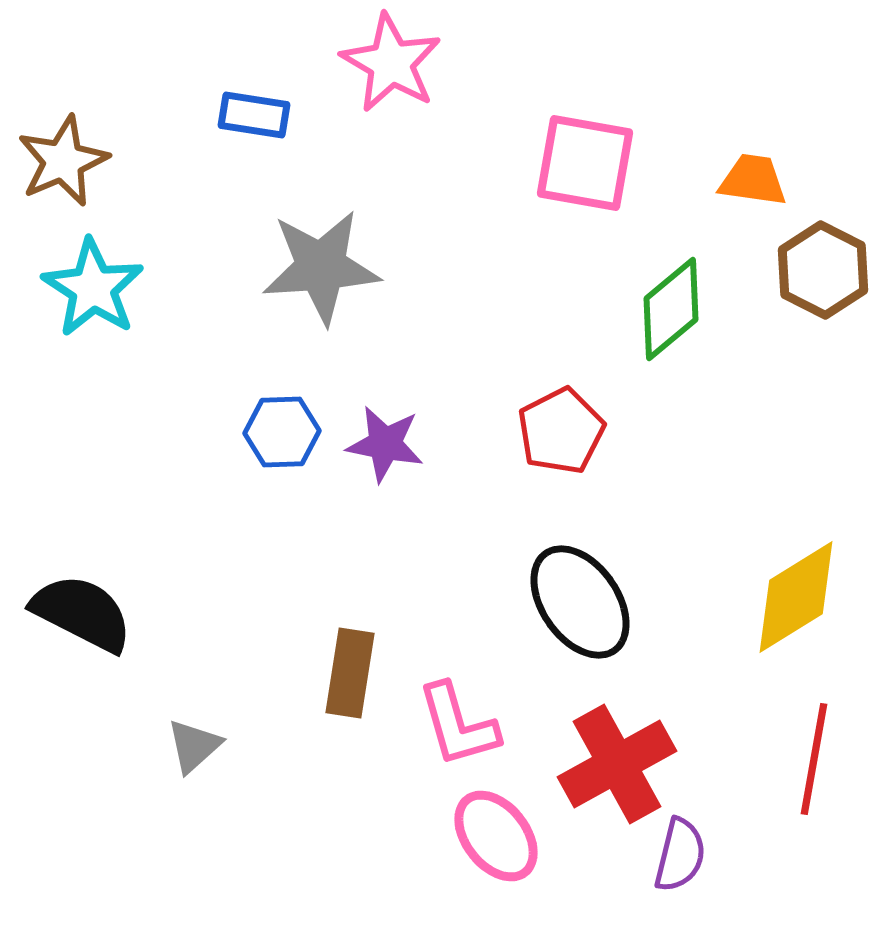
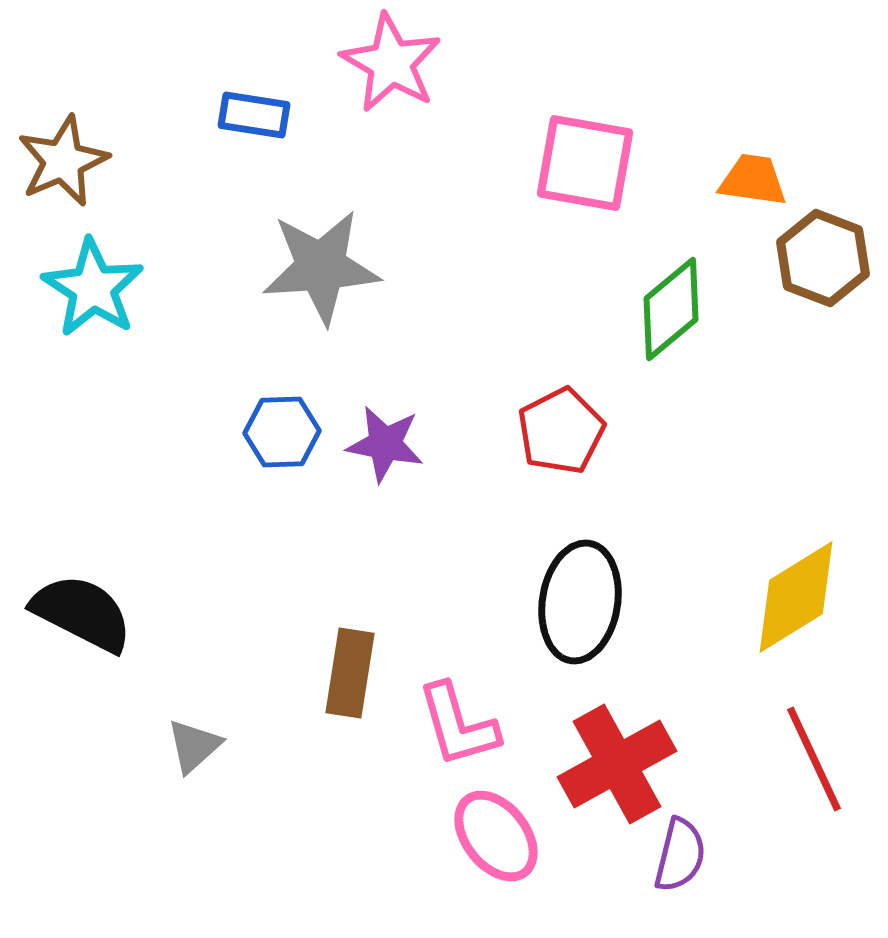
brown hexagon: moved 12 px up; rotated 6 degrees counterclockwise
black ellipse: rotated 44 degrees clockwise
red line: rotated 35 degrees counterclockwise
